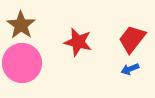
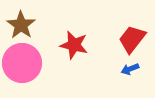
red star: moved 4 px left, 3 px down
